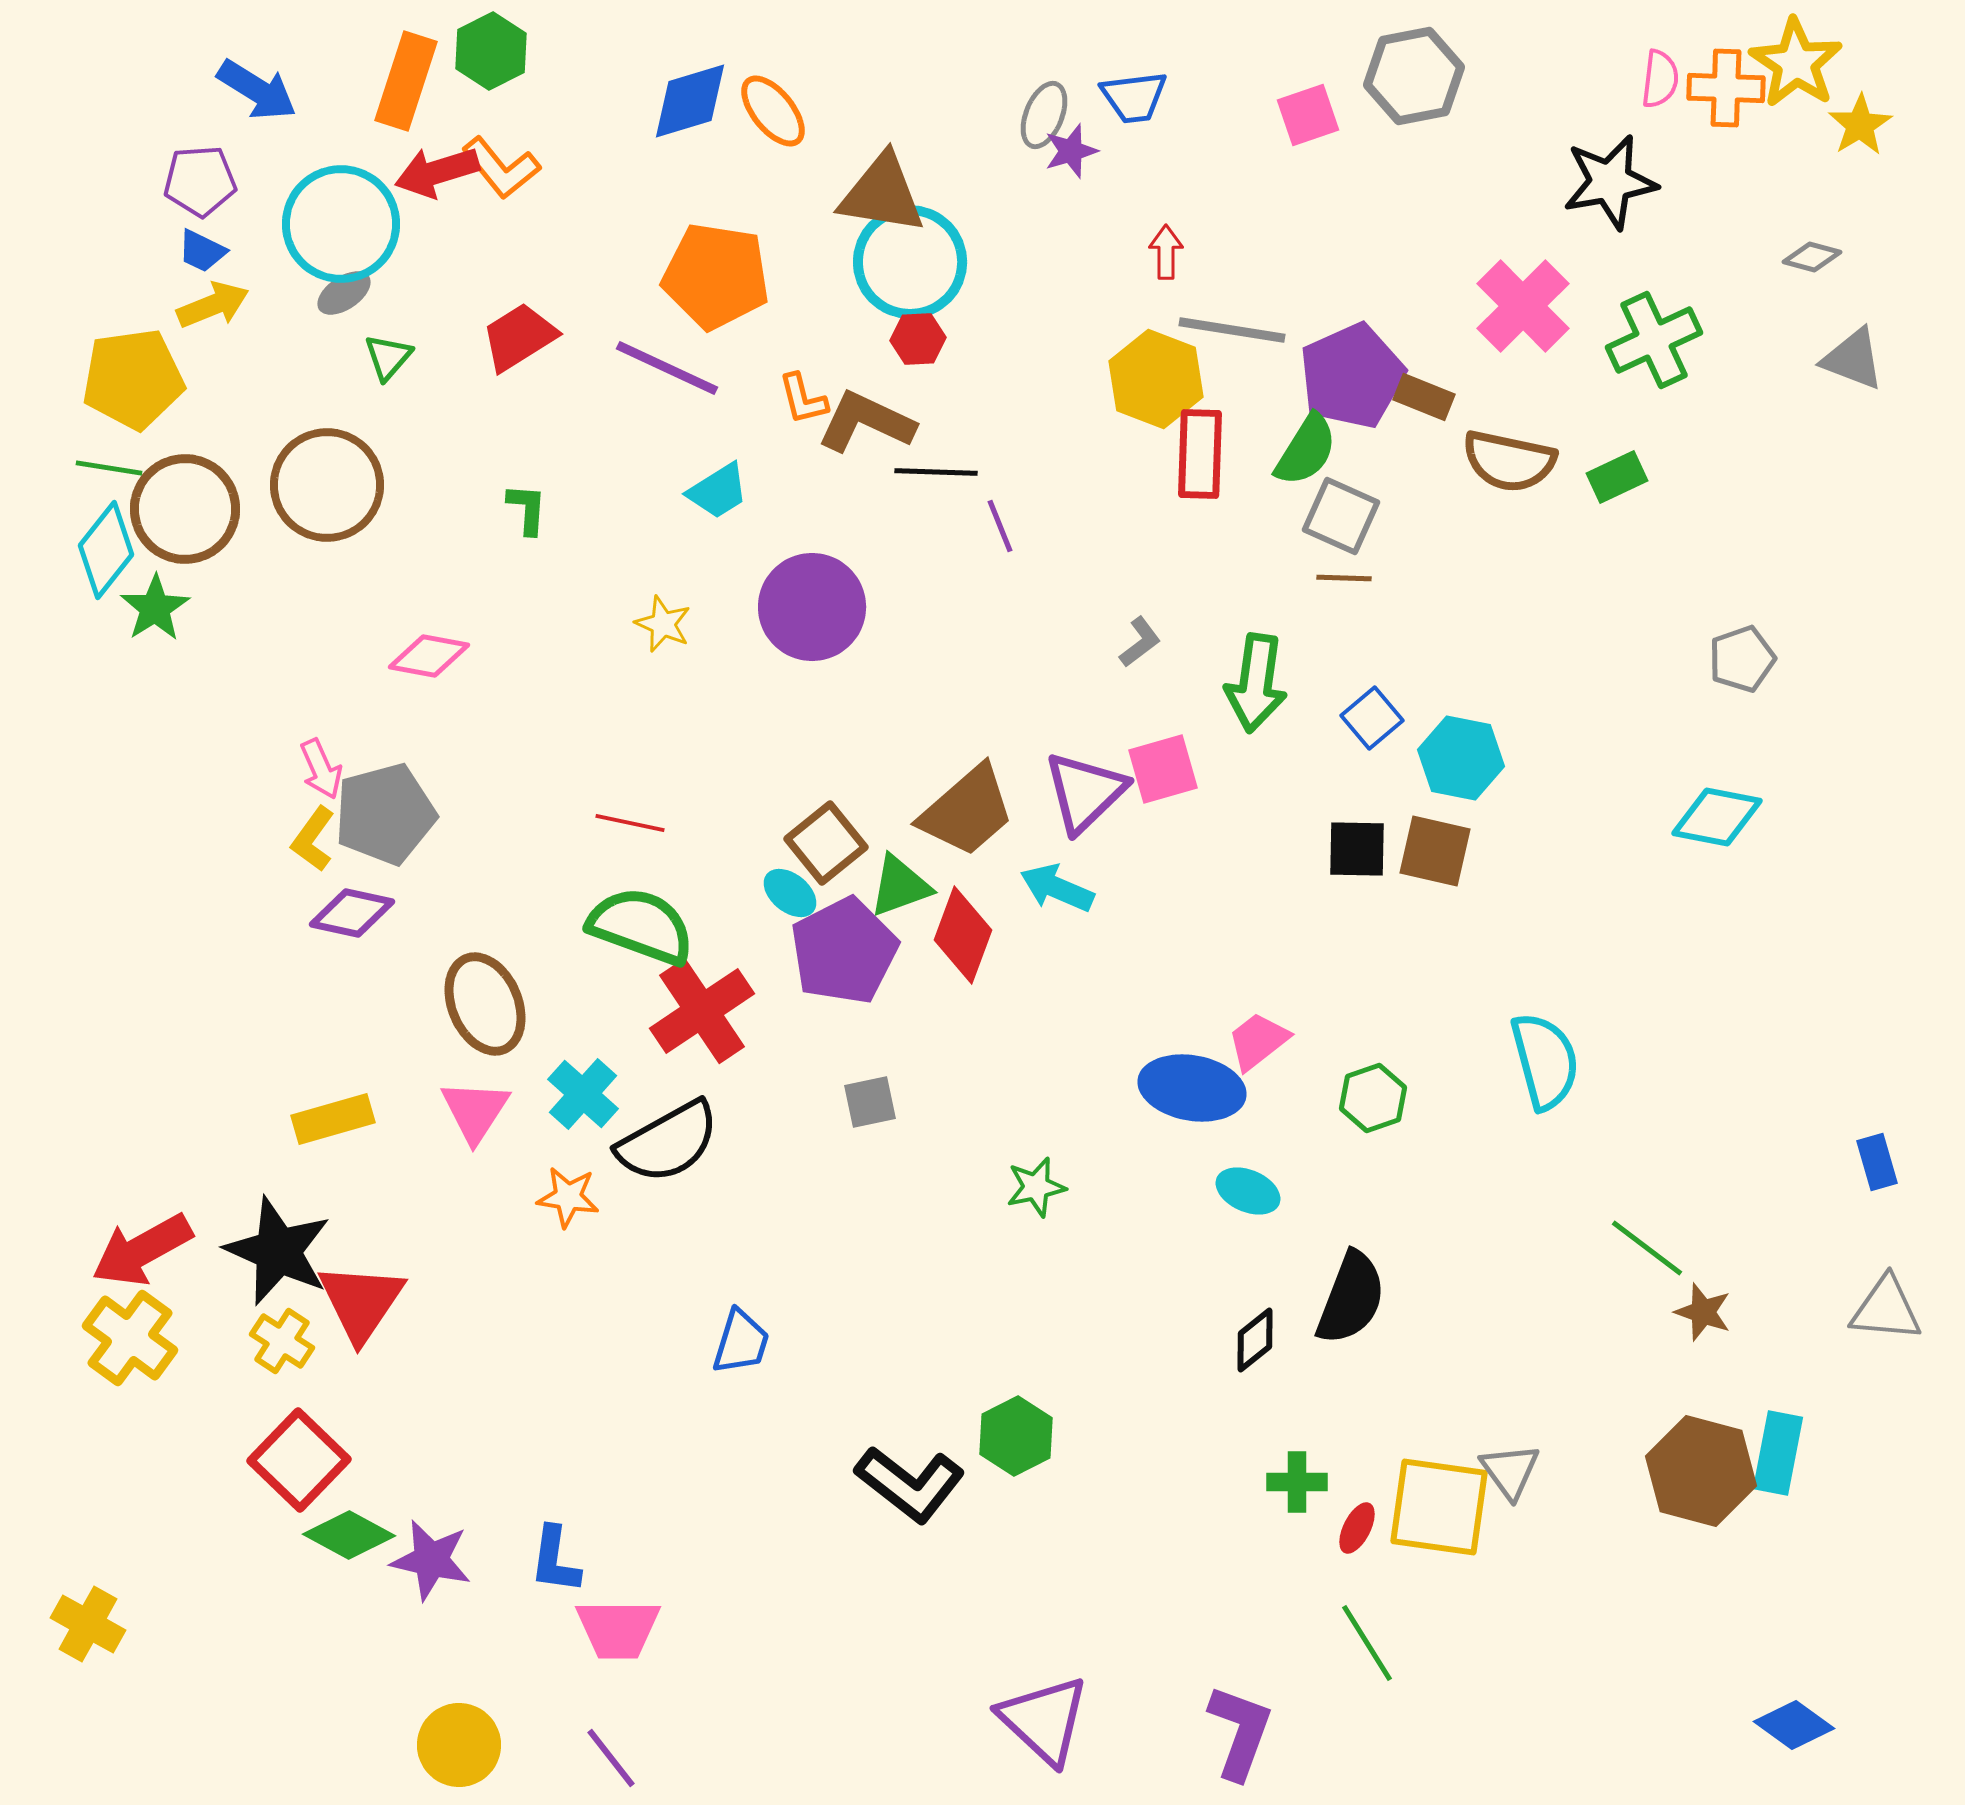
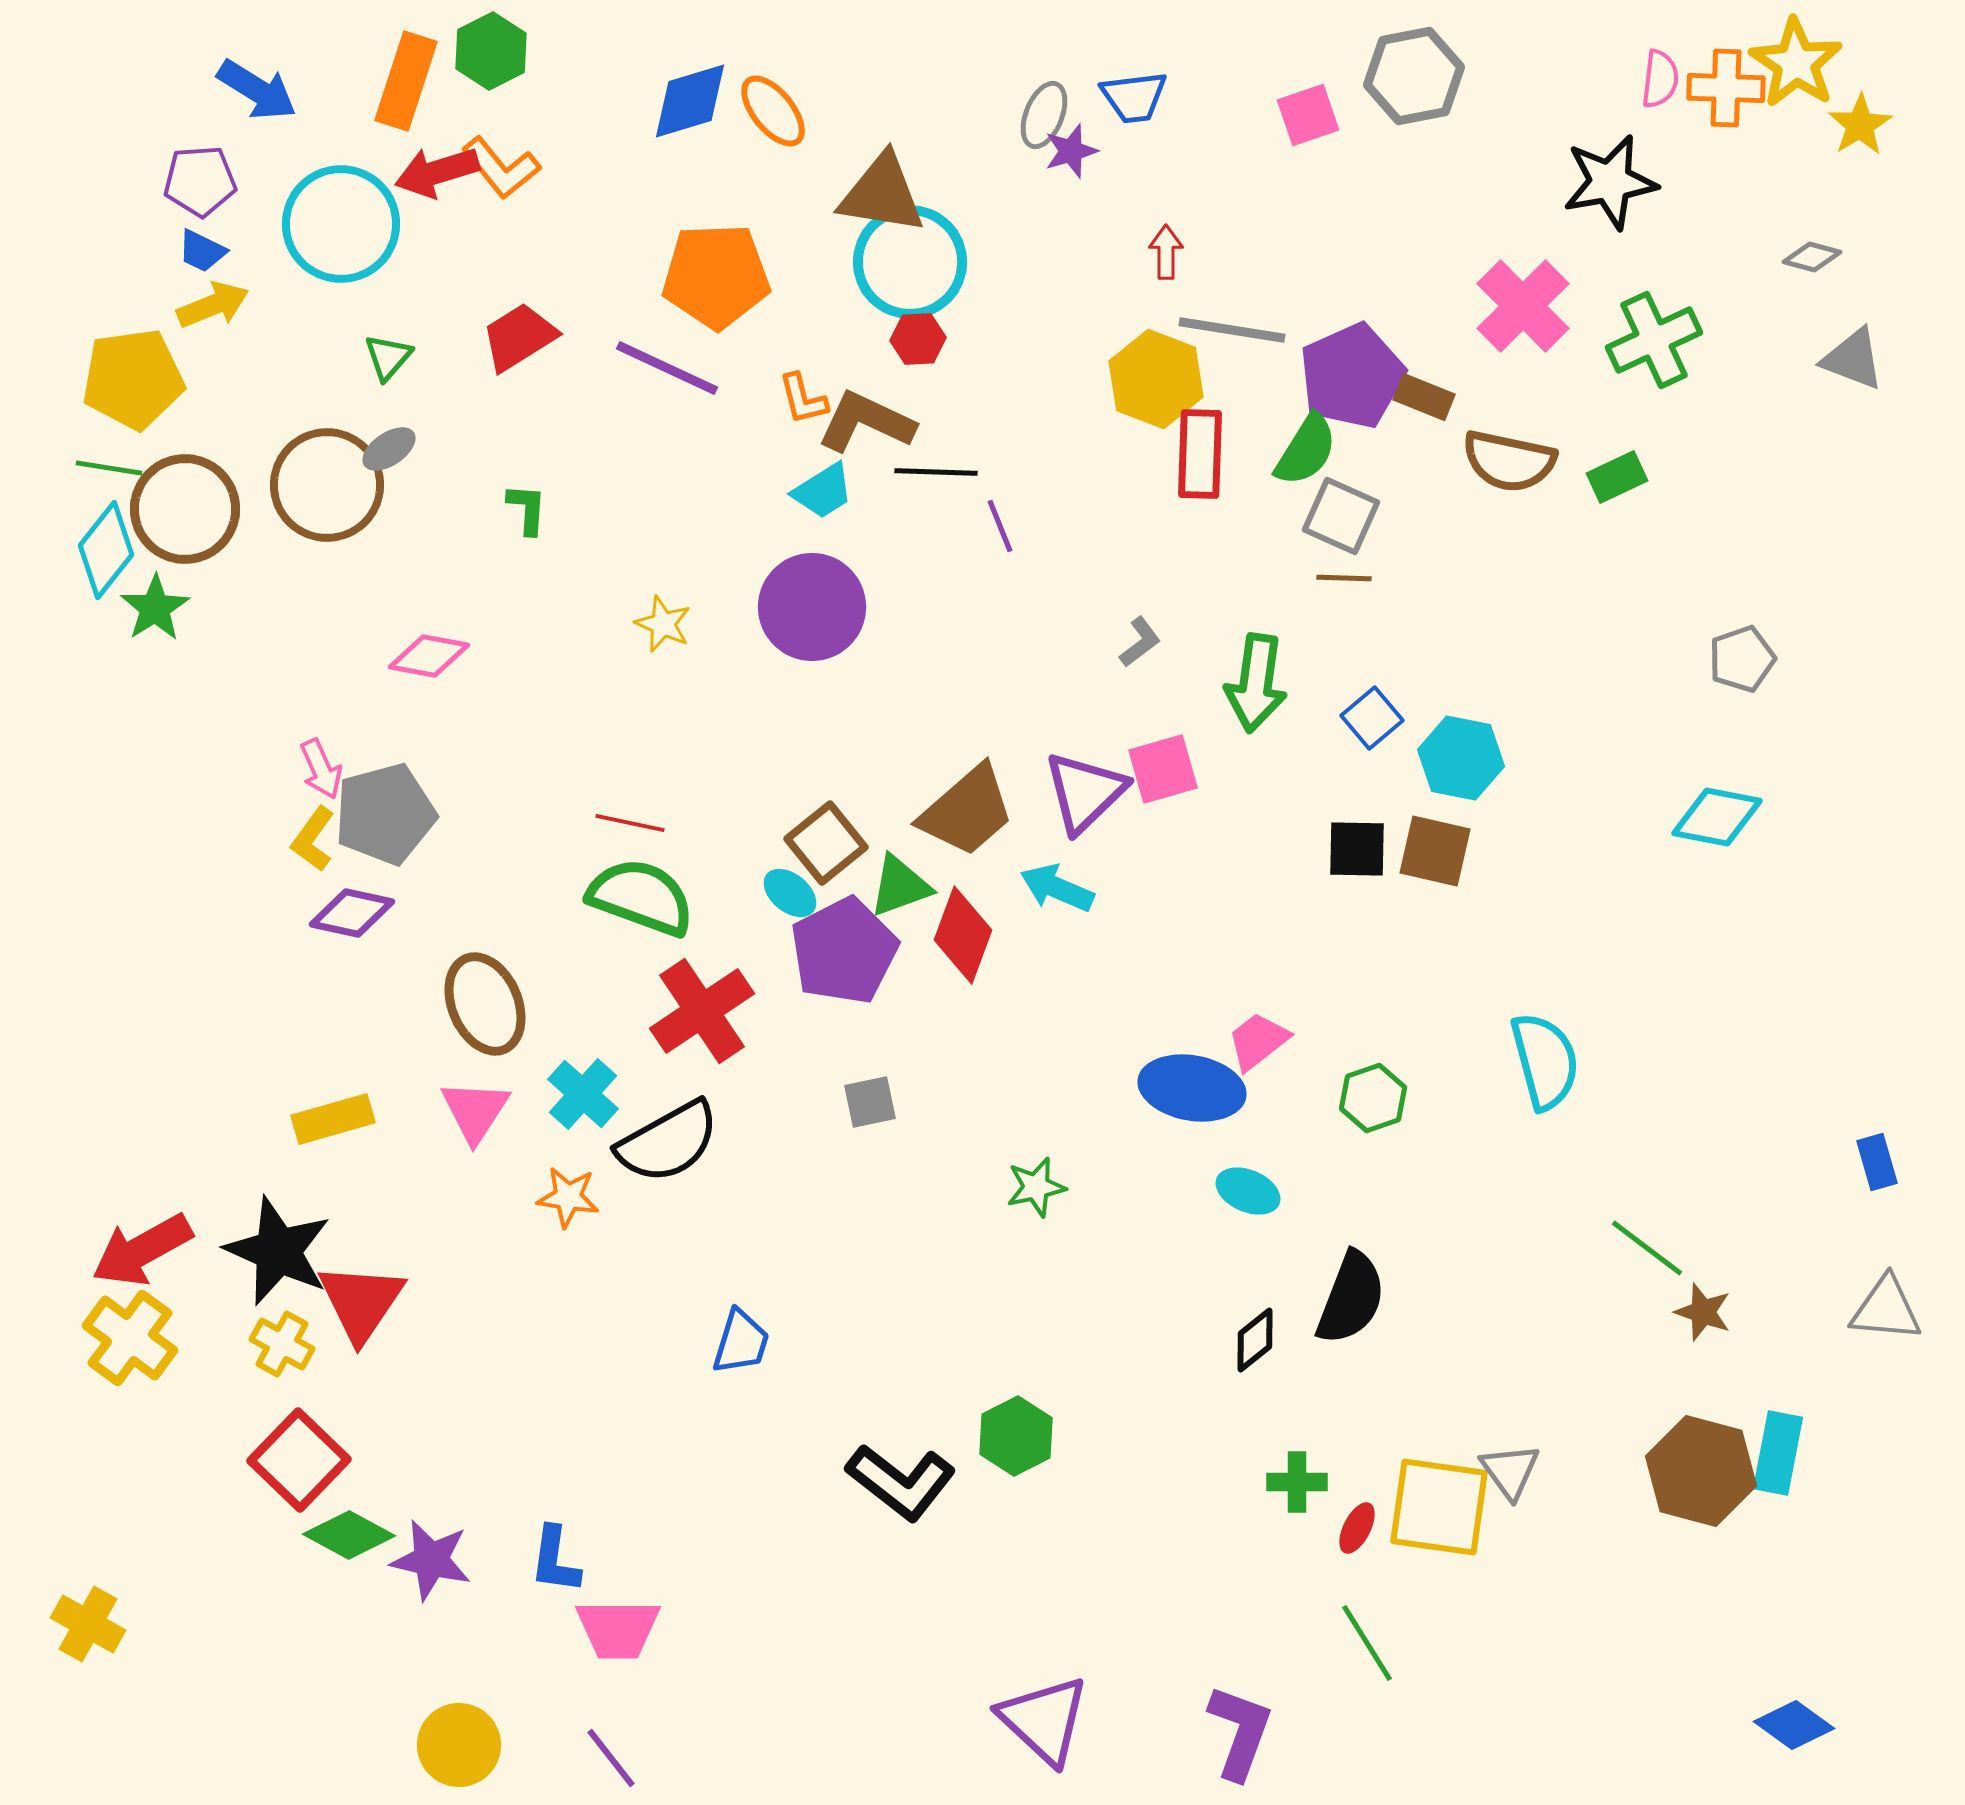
orange pentagon at (716, 276): rotated 11 degrees counterclockwise
gray ellipse at (344, 293): moved 45 px right, 156 px down
cyan trapezoid at (718, 491): moved 105 px right
green semicircle at (641, 926): moved 29 px up
yellow cross at (282, 1341): moved 3 px down; rotated 4 degrees counterclockwise
black L-shape at (910, 1484): moved 9 px left, 2 px up
